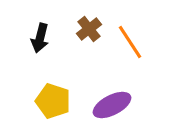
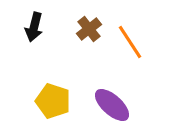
black arrow: moved 6 px left, 11 px up
purple ellipse: rotated 69 degrees clockwise
